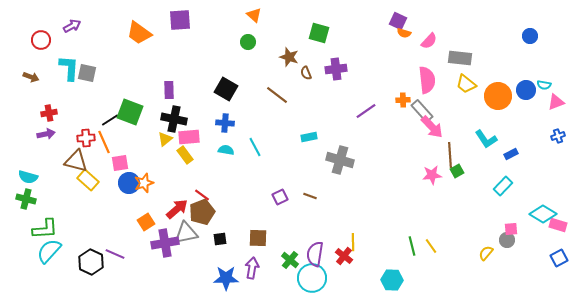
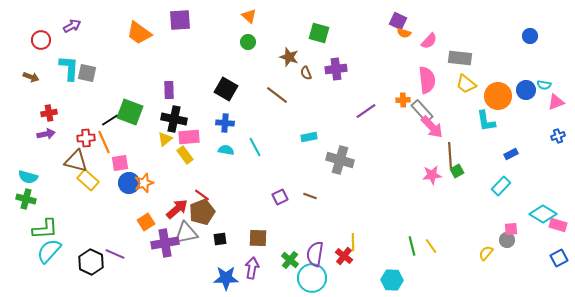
orange triangle at (254, 15): moved 5 px left, 1 px down
cyan L-shape at (486, 139): moved 18 px up; rotated 25 degrees clockwise
cyan rectangle at (503, 186): moved 2 px left
